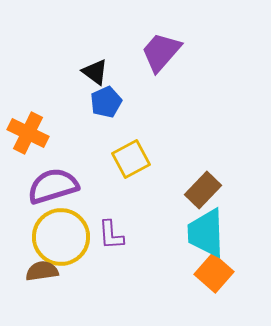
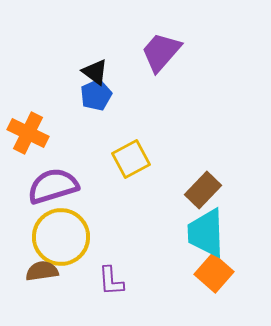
blue pentagon: moved 10 px left, 7 px up
purple L-shape: moved 46 px down
